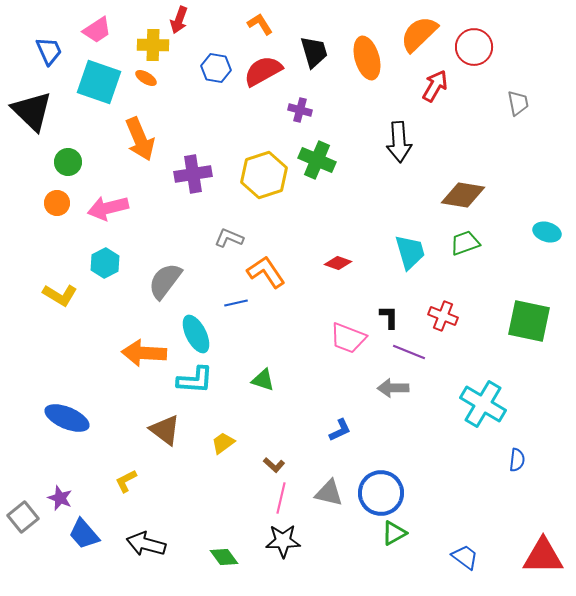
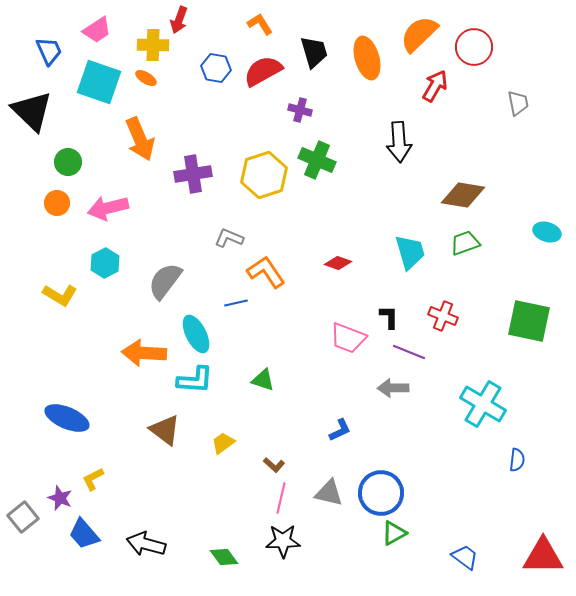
yellow L-shape at (126, 481): moved 33 px left, 2 px up
